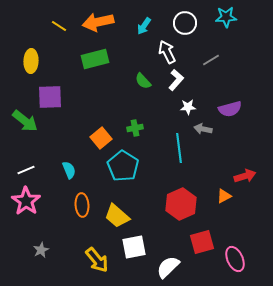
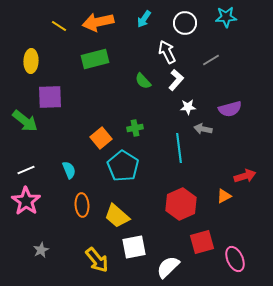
cyan arrow: moved 7 px up
